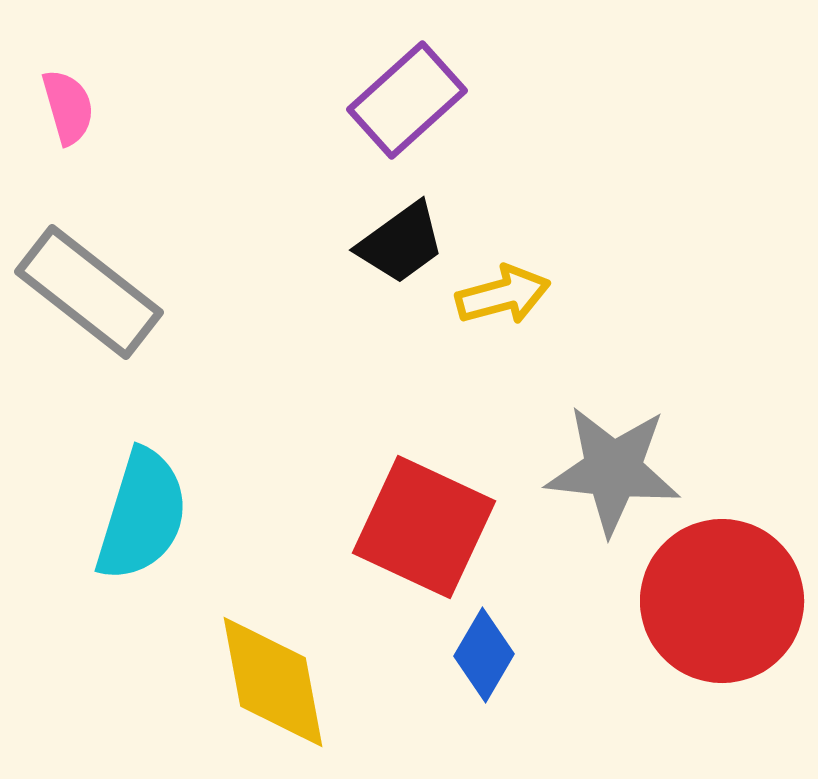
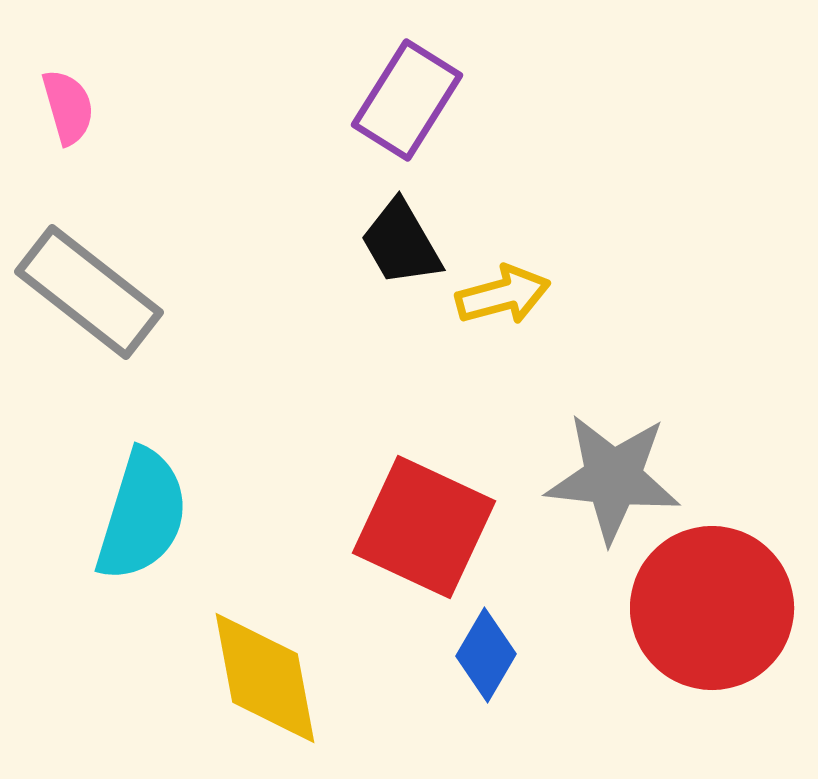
purple rectangle: rotated 16 degrees counterclockwise
black trapezoid: rotated 96 degrees clockwise
gray star: moved 8 px down
red circle: moved 10 px left, 7 px down
blue diamond: moved 2 px right
yellow diamond: moved 8 px left, 4 px up
